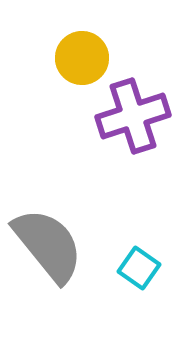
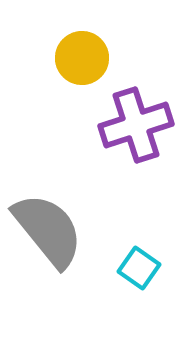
purple cross: moved 3 px right, 9 px down
gray semicircle: moved 15 px up
